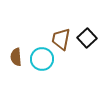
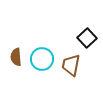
brown trapezoid: moved 10 px right, 26 px down
